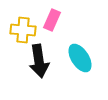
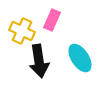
yellow cross: moved 1 px left, 1 px down; rotated 20 degrees clockwise
